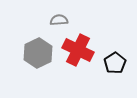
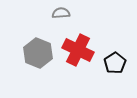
gray semicircle: moved 2 px right, 7 px up
gray hexagon: rotated 12 degrees counterclockwise
